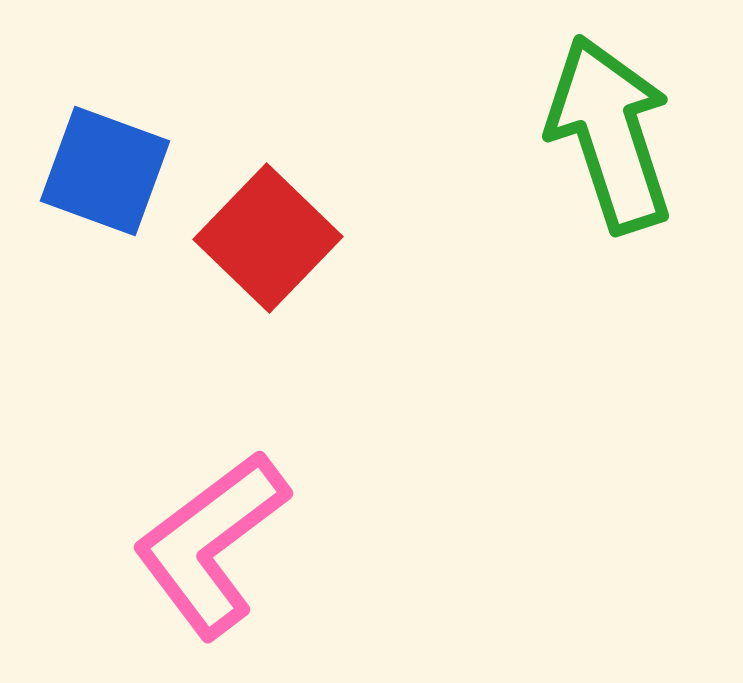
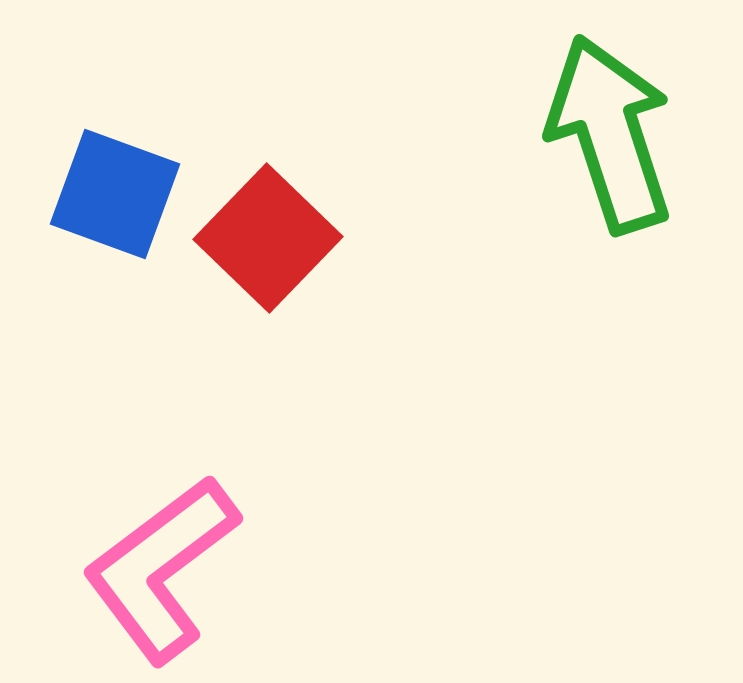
blue square: moved 10 px right, 23 px down
pink L-shape: moved 50 px left, 25 px down
